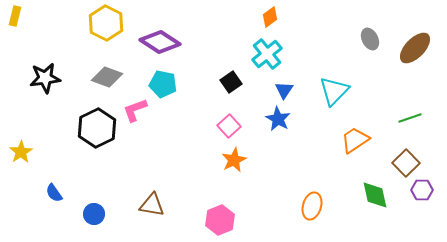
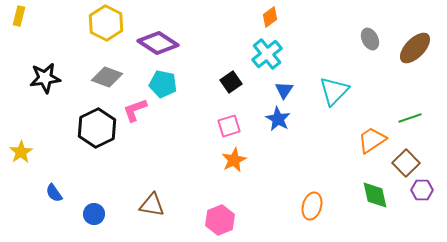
yellow rectangle: moved 4 px right
purple diamond: moved 2 px left, 1 px down
pink square: rotated 25 degrees clockwise
orange trapezoid: moved 17 px right
